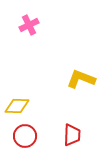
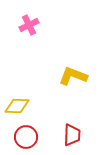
yellow L-shape: moved 8 px left, 3 px up
red circle: moved 1 px right, 1 px down
